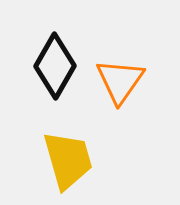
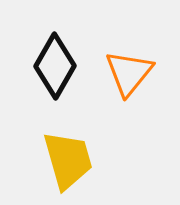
orange triangle: moved 9 px right, 8 px up; rotated 4 degrees clockwise
